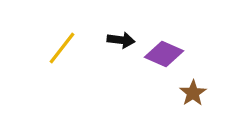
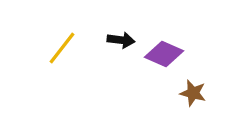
brown star: rotated 24 degrees counterclockwise
